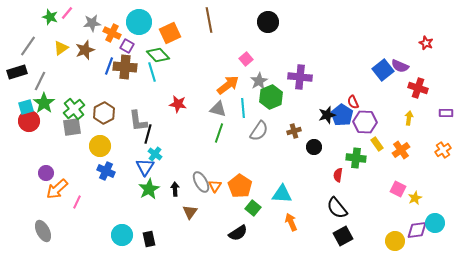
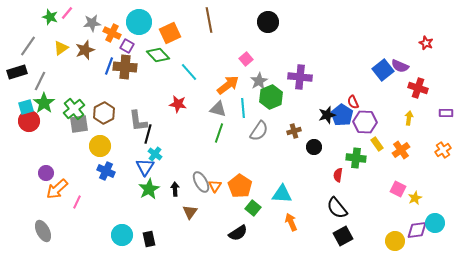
cyan line at (152, 72): moved 37 px right; rotated 24 degrees counterclockwise
gray square at (72, 127): moved 7 px right, 3 px up
